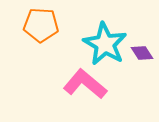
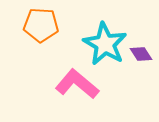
purple diamond: moved 1 px left, 1 px down
pink L-shape: moved 8 px left
